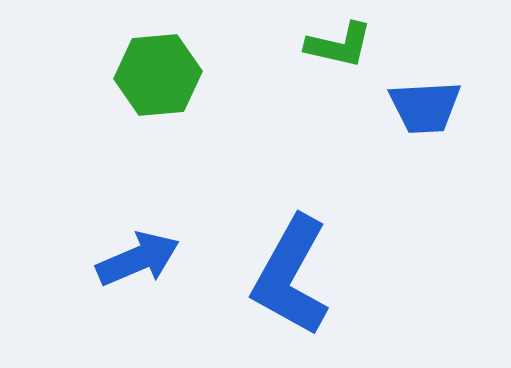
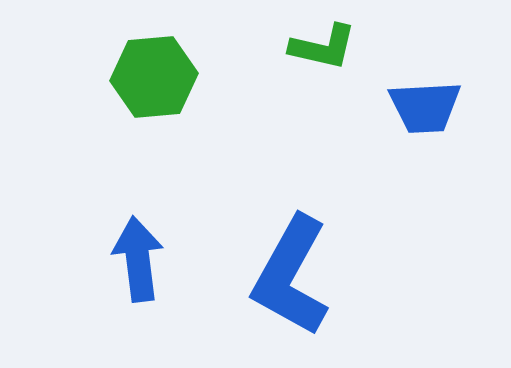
green L-shape: moved 16 px left, 2 px down
green hexagon: moved 4 px left, 2 px down
blue arrow: rotated 74 degrees counterclockwise
